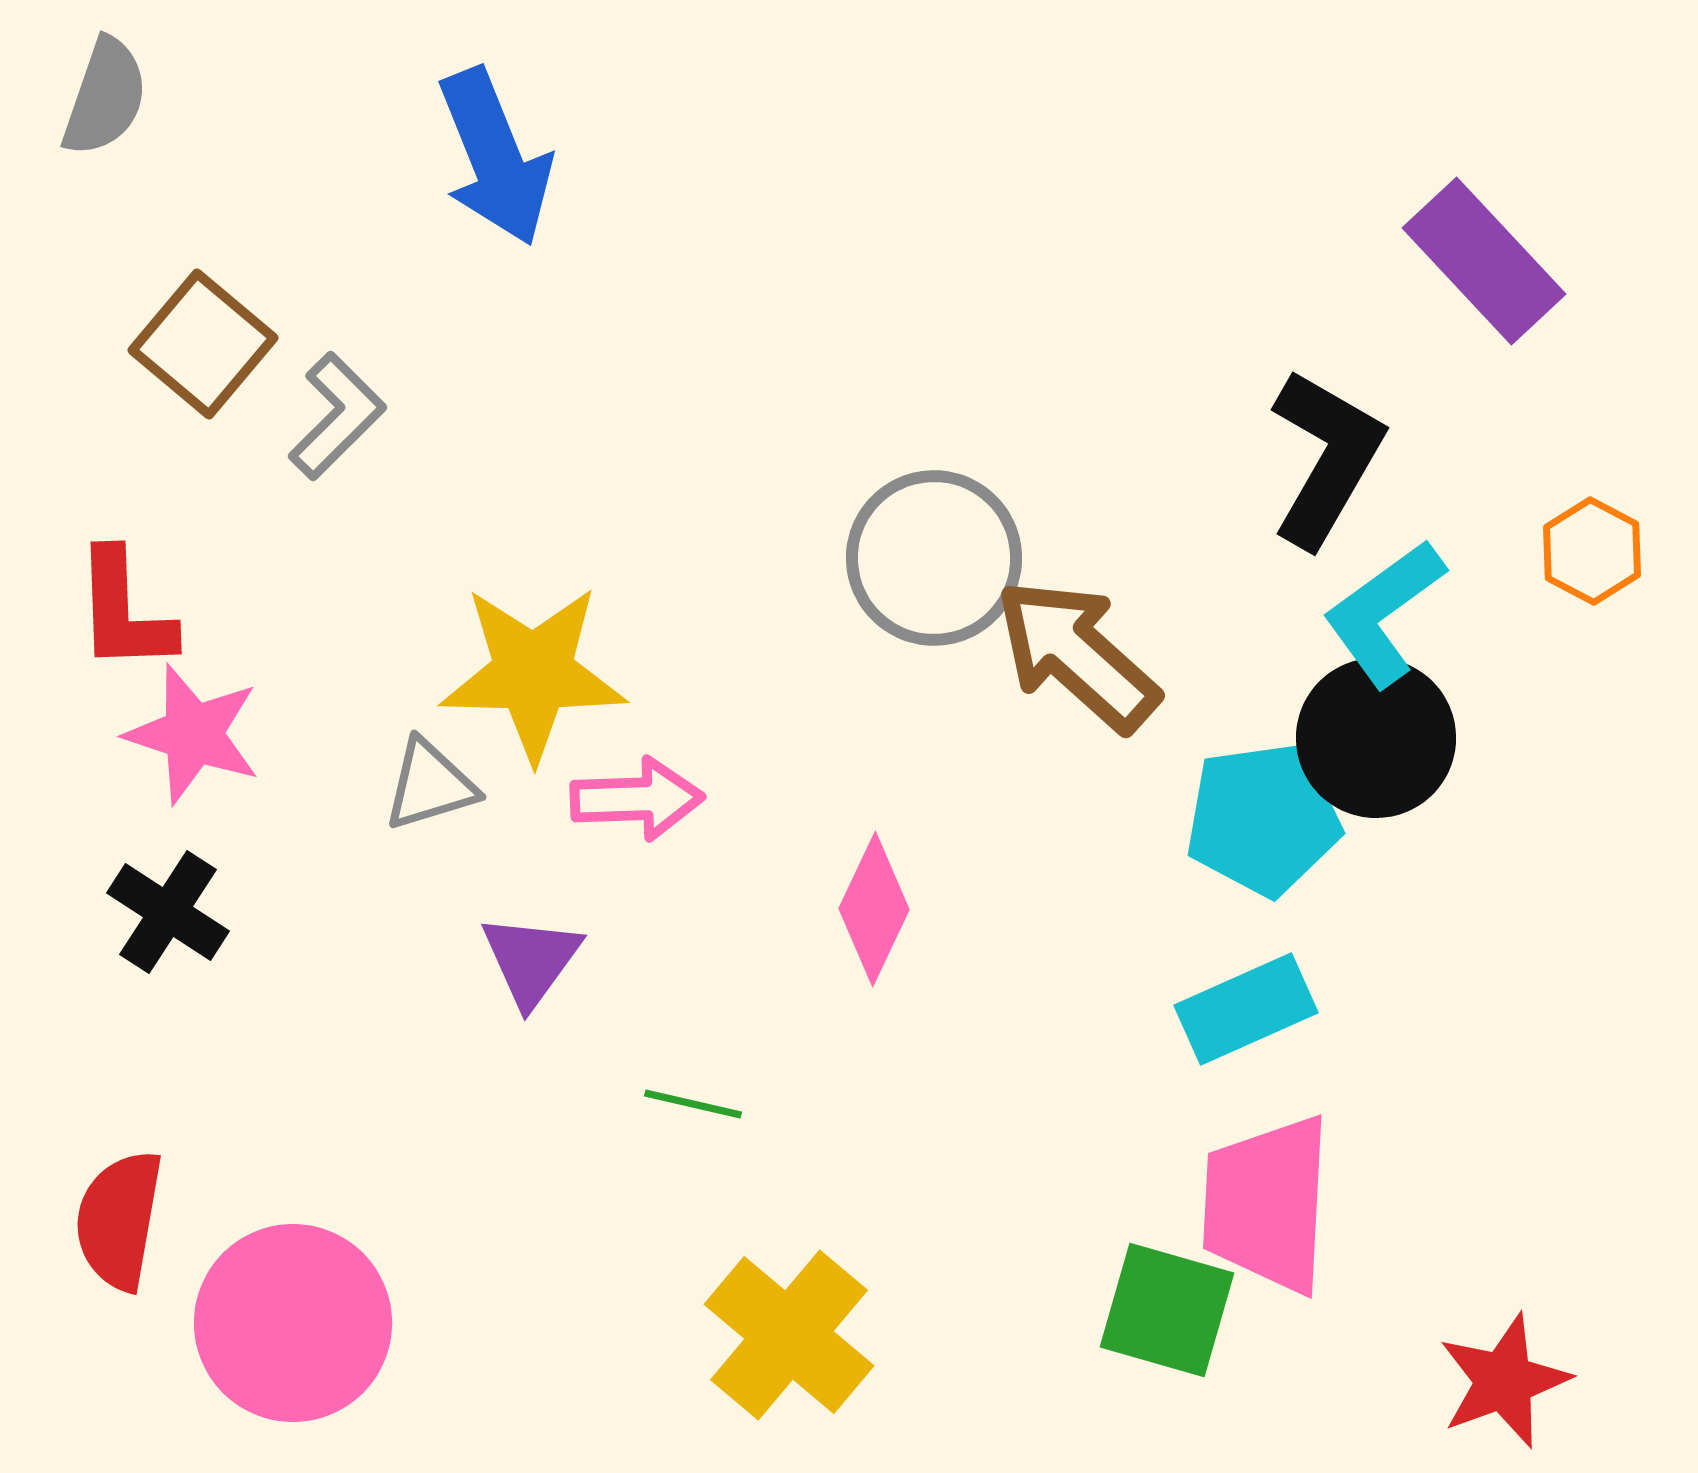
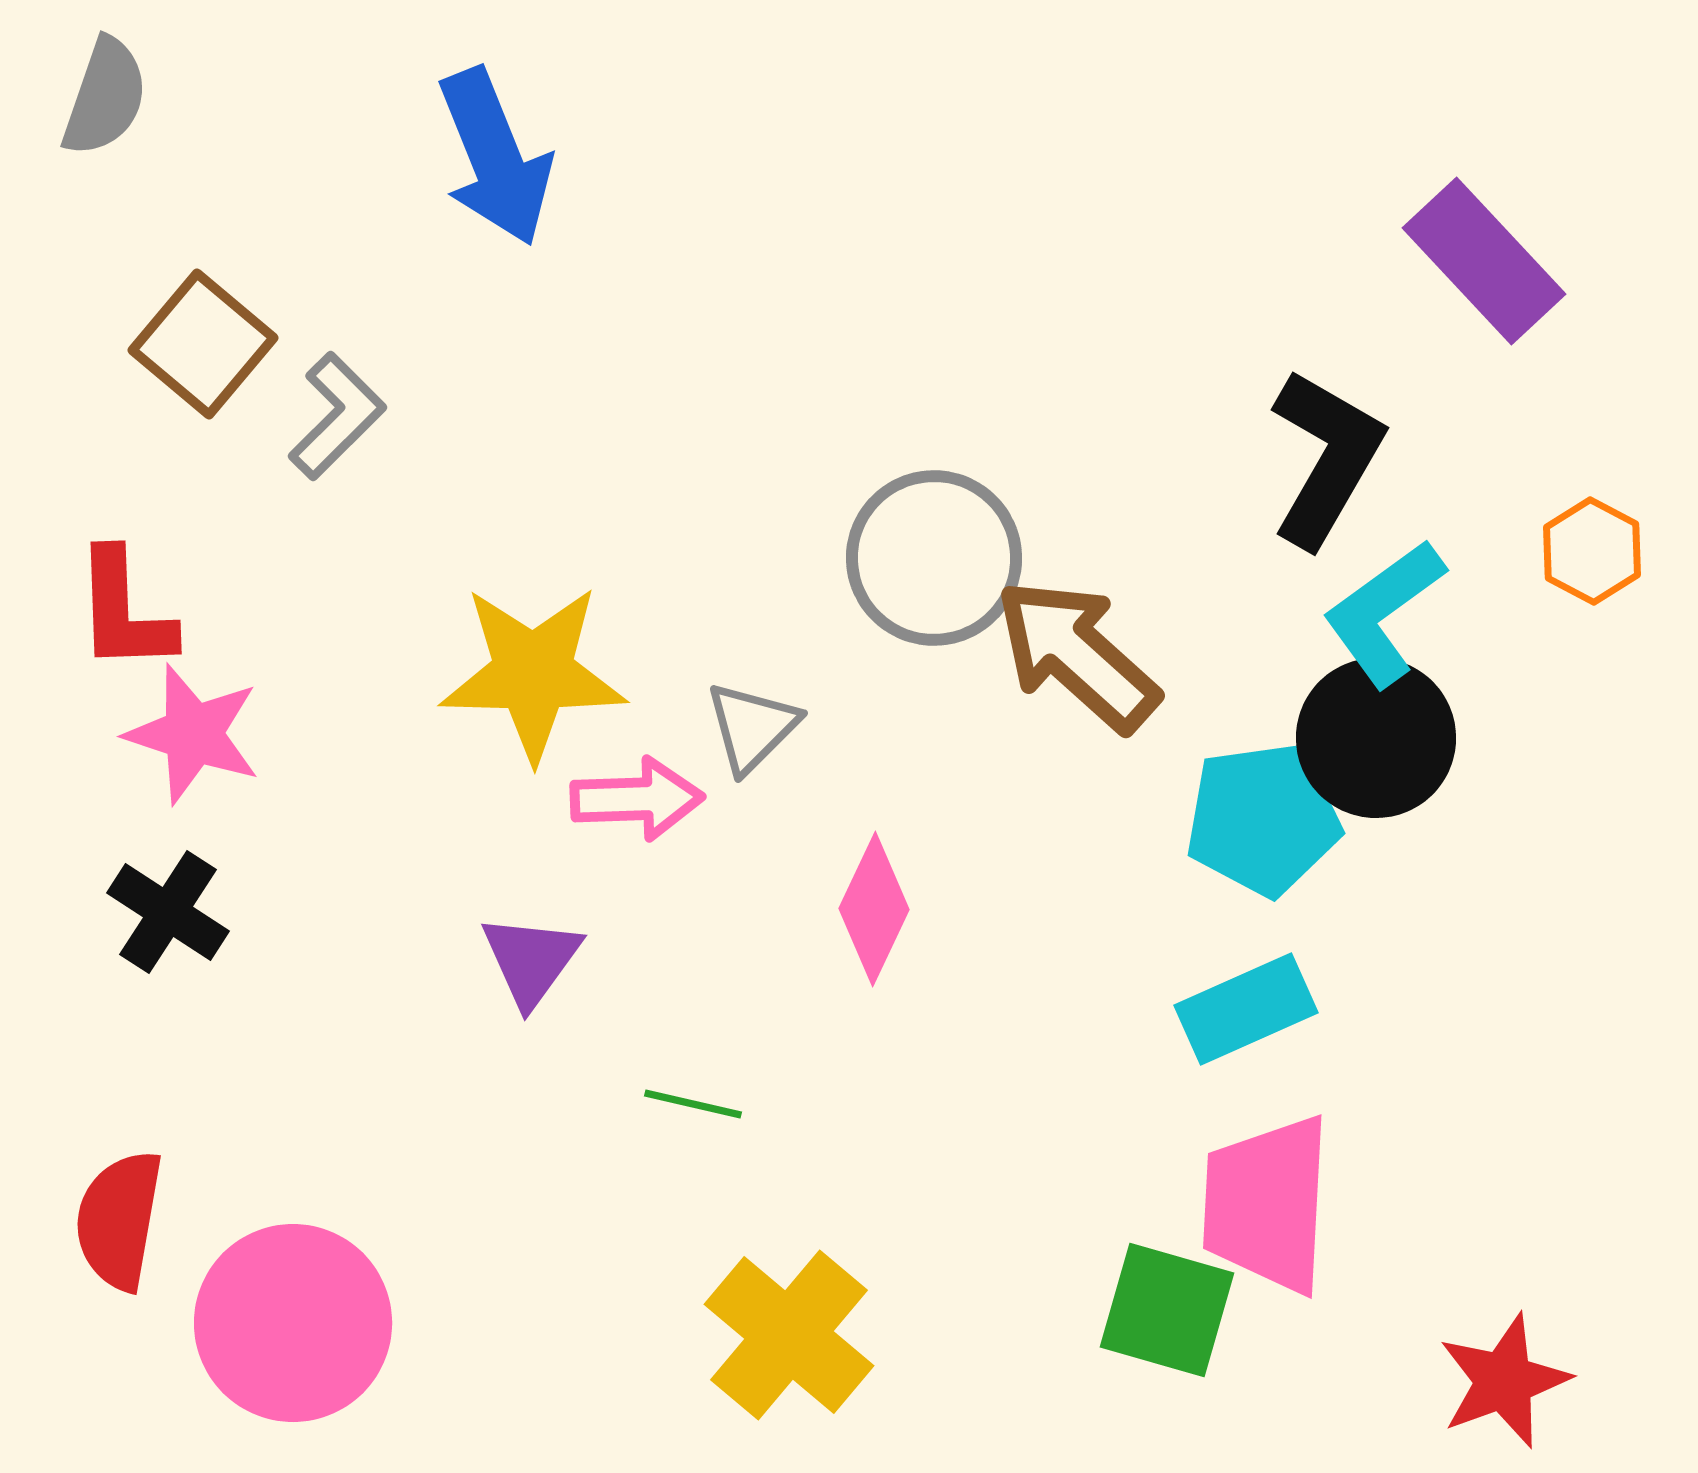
gray triangle: moved 322 px right, 58 px up; rotated 28 degrees counterclockwise
